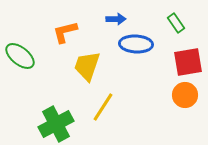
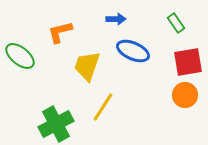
orange L-shape: moved 5 px left
blue ellipse: moved 3 px left, 7 px down; rotated 20 degrees clockwise
